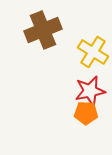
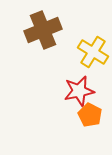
red star: moved 11 px left
orange pentagon: moved 4 px right, 2 px down; rotated 25 degrees clockwise
